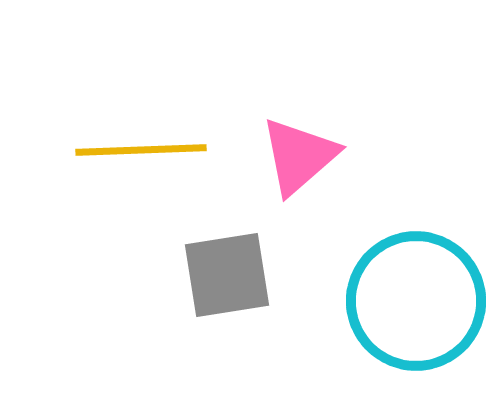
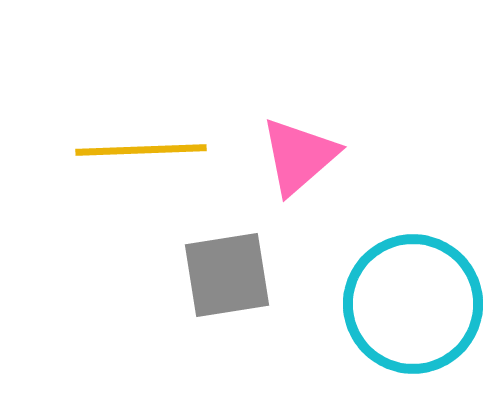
cyan circle: moved 3 px left, 3 px down
